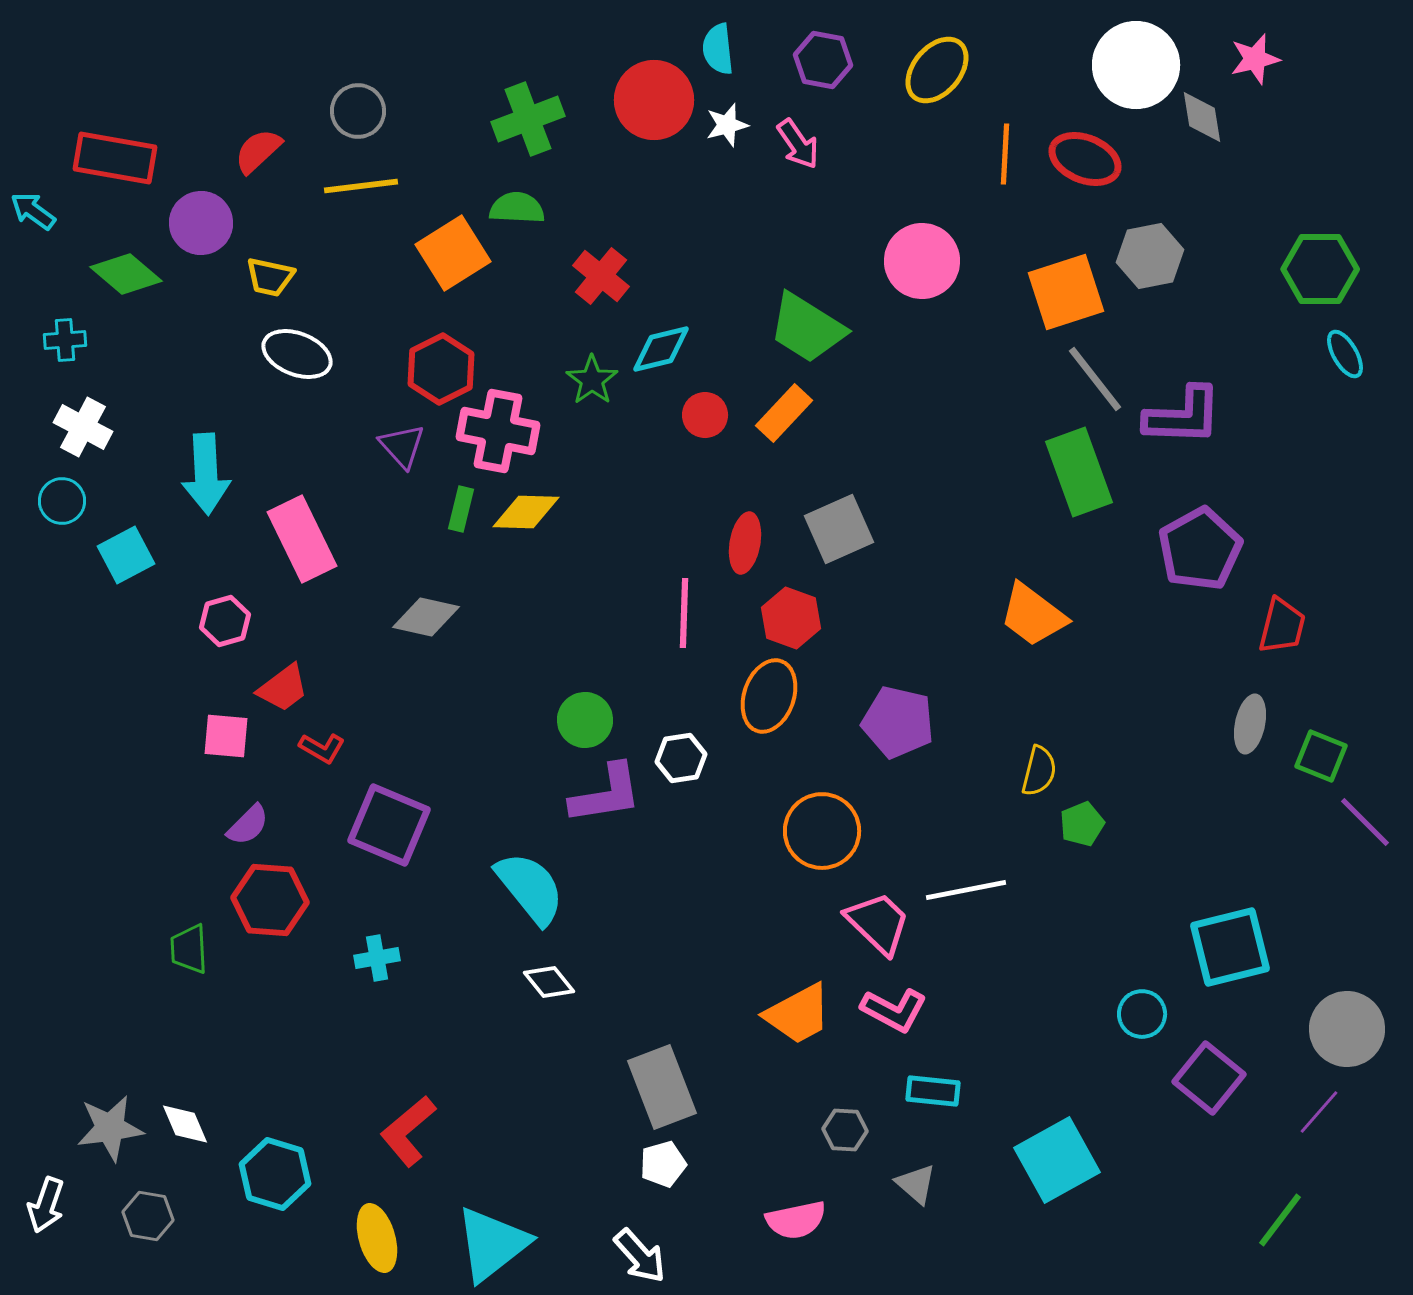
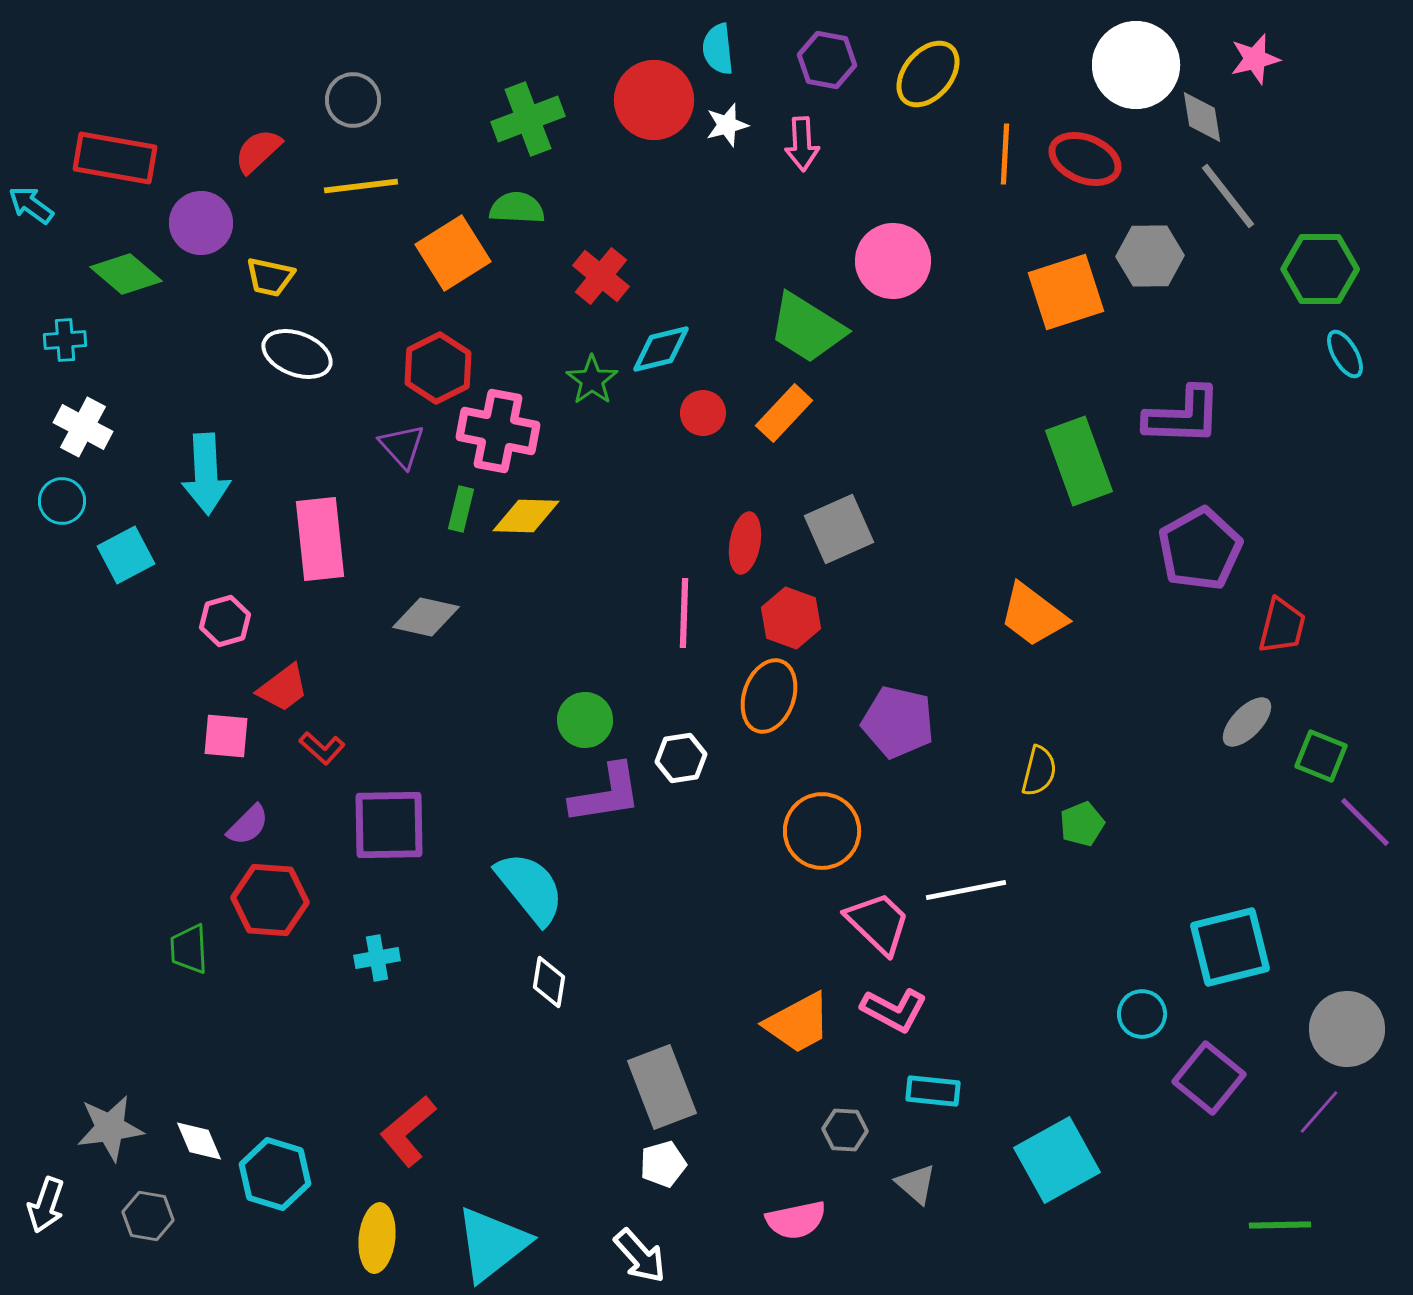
purple hexagon at (823, 60): moved 4 px right
yellow ellipse at (937, 70): moved 9 px left, 4 px down
gray circle at (358, 111): moved 5 px left, 11 px up
pink arrow at (798, 144): moved 4 px right; rotated 32 degrees clockwise
cyan arrow at (33, 211): moved 2 px left, 6 px up
gray hexagon at (1150, 256): rotated 10 degrees clockwise
pink circle at (922, 261): moved 29 px left
red hexagon at (441, 369): moved 3 px left, 1 px up
gray line at (1095, 379): moved 133 px right, 183 px up
red circle at (705, 415): moved 2 px left, 2 px up
green rectangle at (1079, 472): moved 11 px up
yellow diamond at (526, 512): moved 4 px down
pink rectangle at (302, 539): moved 18 px right; rotated 20 degrees clockwise
gray ellipse at (1250, 724): moved 3 px left, 2 px up; rotated 32 degrees clockwise
red L-shape at (322, 748): rotated 12 degrees clockwise
purple square at (389, 825): rotated 24 degrees counterclockwise
white diamond at (549, 982): rotated 48 degrees clockwise
orange trapezoid at (798, 1014): moved 9 px down
white diamond at (185, 1124): moved 14 px right, 17 px down
green line at (1280, 1220): moved 5 px down; rotated 52 degrees clockwise
yellow ellipse at (377, 1238): rotated 22 degrees clockwise
